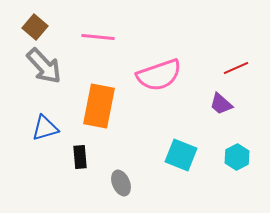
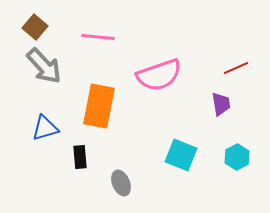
purple trapezoid: rotated 140 degrees counterclockwise
